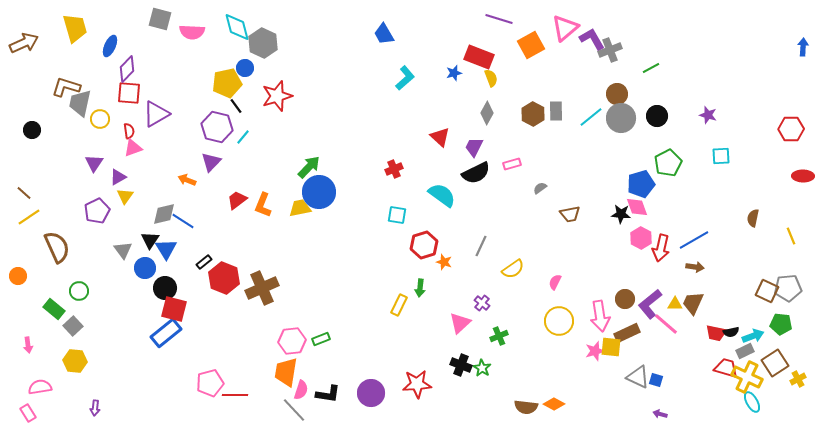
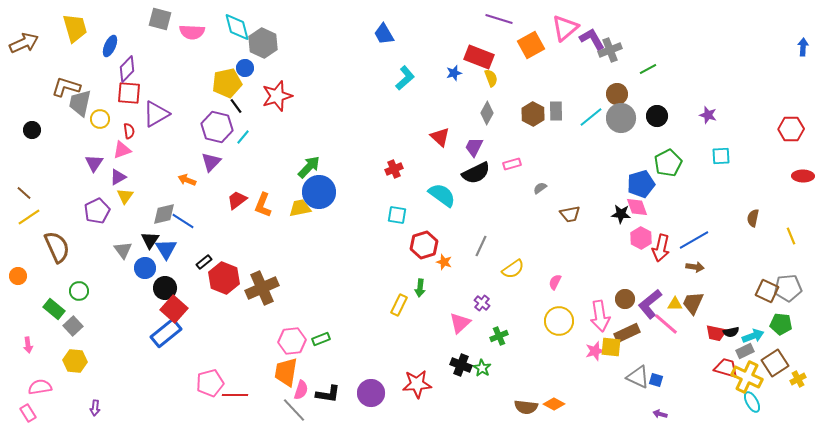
green line at (651, 68): moved 3 px left, 1 px down
pink triangle at (133, 148): moved 11 px left, 2 px down
red square at (174, 309): rotated 28 degrees clockwise
